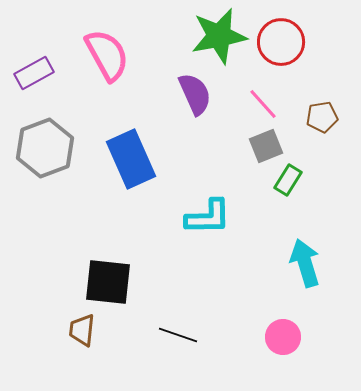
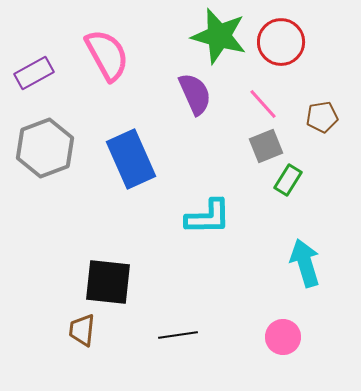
green star: rotated 26 degrees clockwise
black line: rotated 27 degrees counterclockwise
